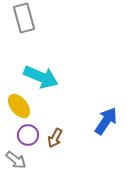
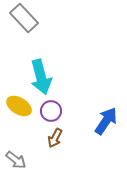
gray rectangle: rotated 28 degrees counterclockwise
cyan arrow: rotated 52 degrees clockwise
yellow ellipse: rotated 20 degrees counterclockwise
purple circle: moved 23 px right, 24 px up
